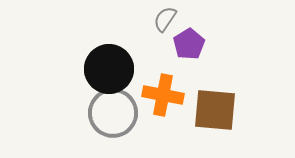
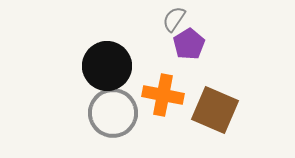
gray semicircle: moved 9 px right
black circle: moved 2 px left, 3 px up
brown square: rotated 18 degrees clockwise
